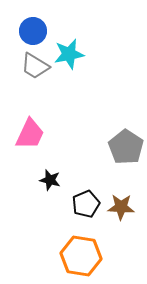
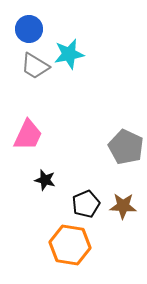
blue circle: moved 4 px left, 2 px up
pink trapezoid: moved 2 px left, 1 px down
gray pentagon: rotated 8 degrees counterclockwise
black star: moved 5 px left
brown star: moved 2 px right, 1 px up
orange hexagon: moved 11 px left, 11 px up
